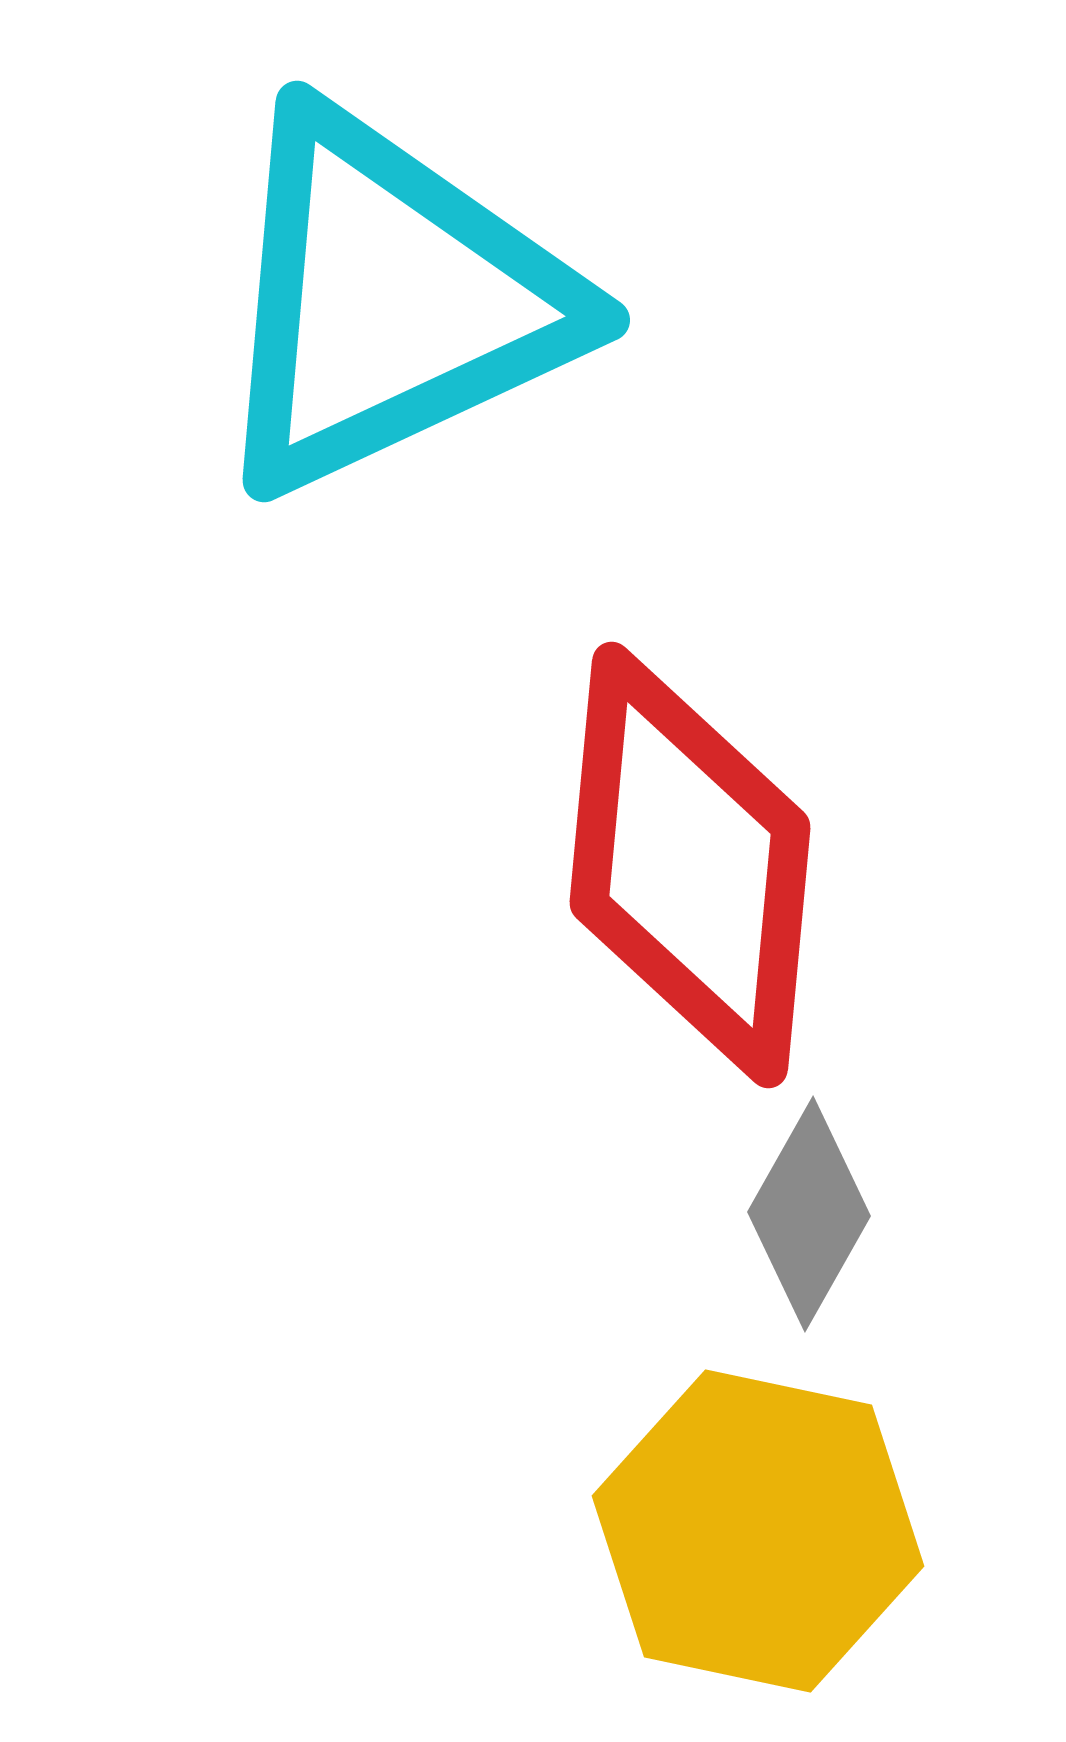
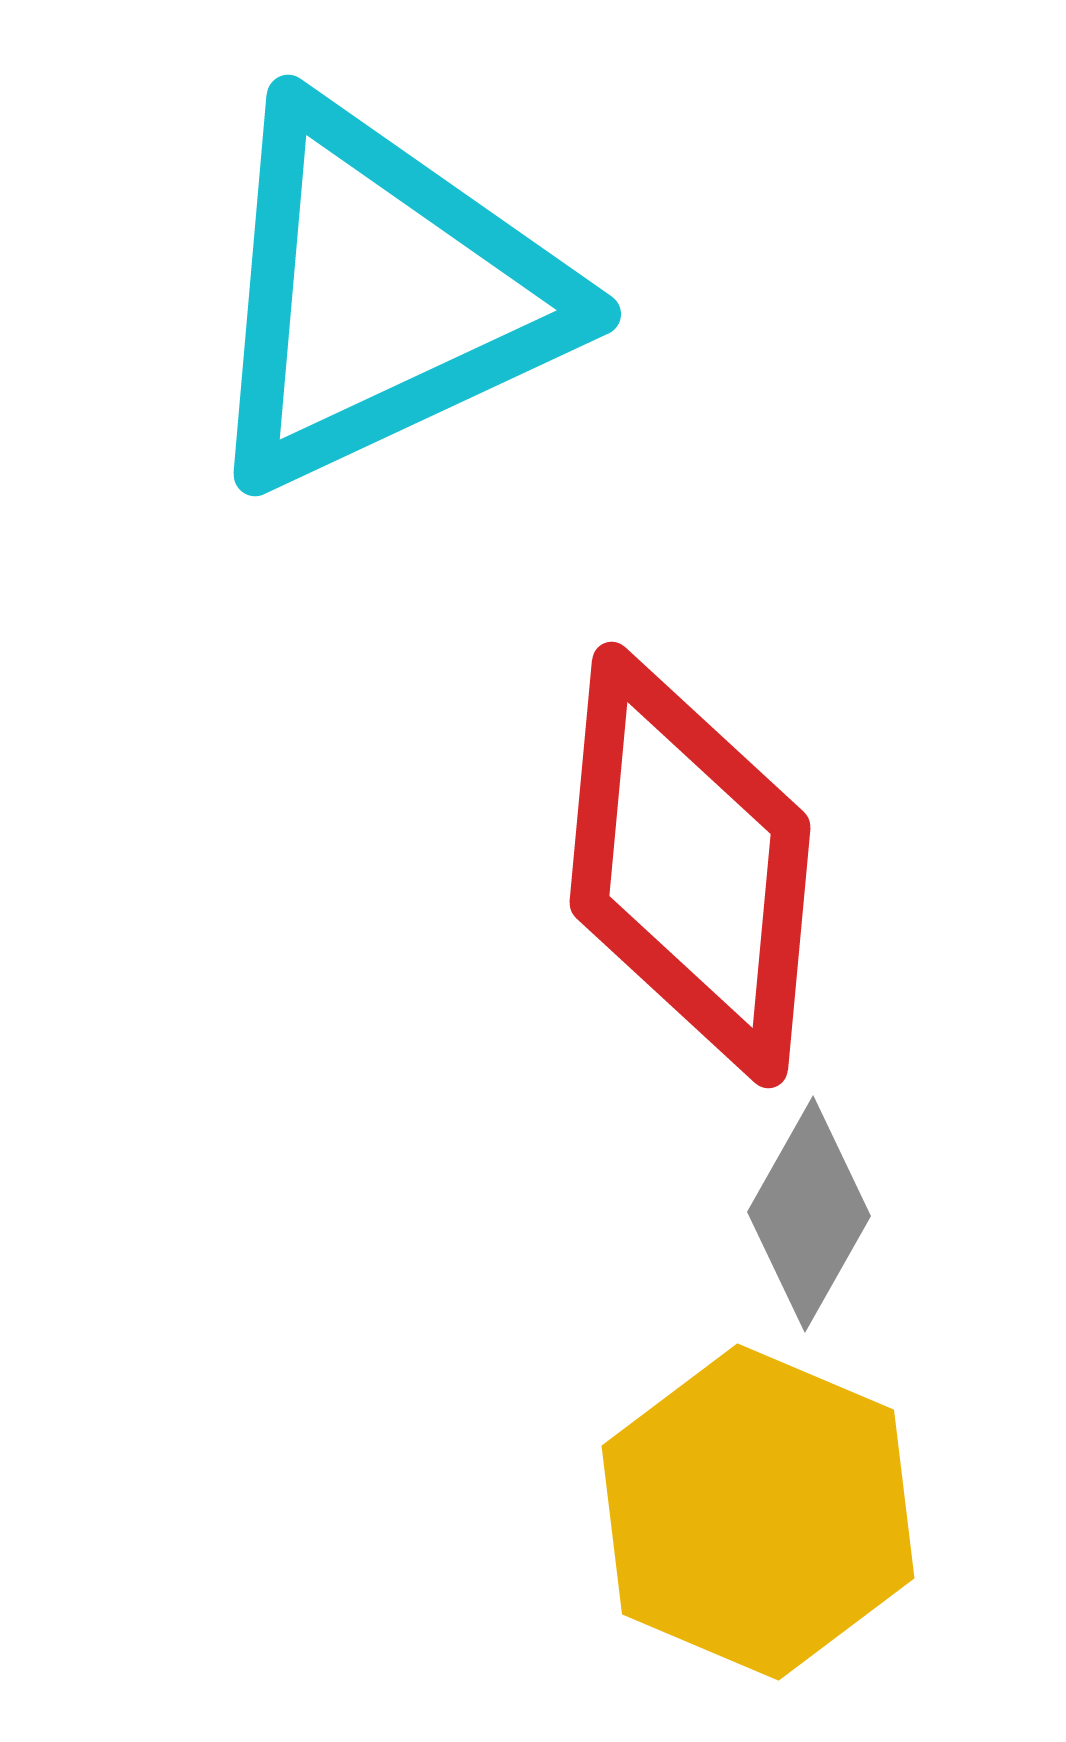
cyan triangle: moved 9 px left, 6 px up
yellow hexagon: moved 19 px up; rotated 11 degrees clockwise
